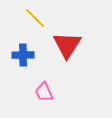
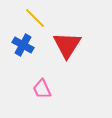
blue cross: moved 10 px up; rotated 30 degrees clockwise
pink trapezoid: moved 2 px left, 3 px up
